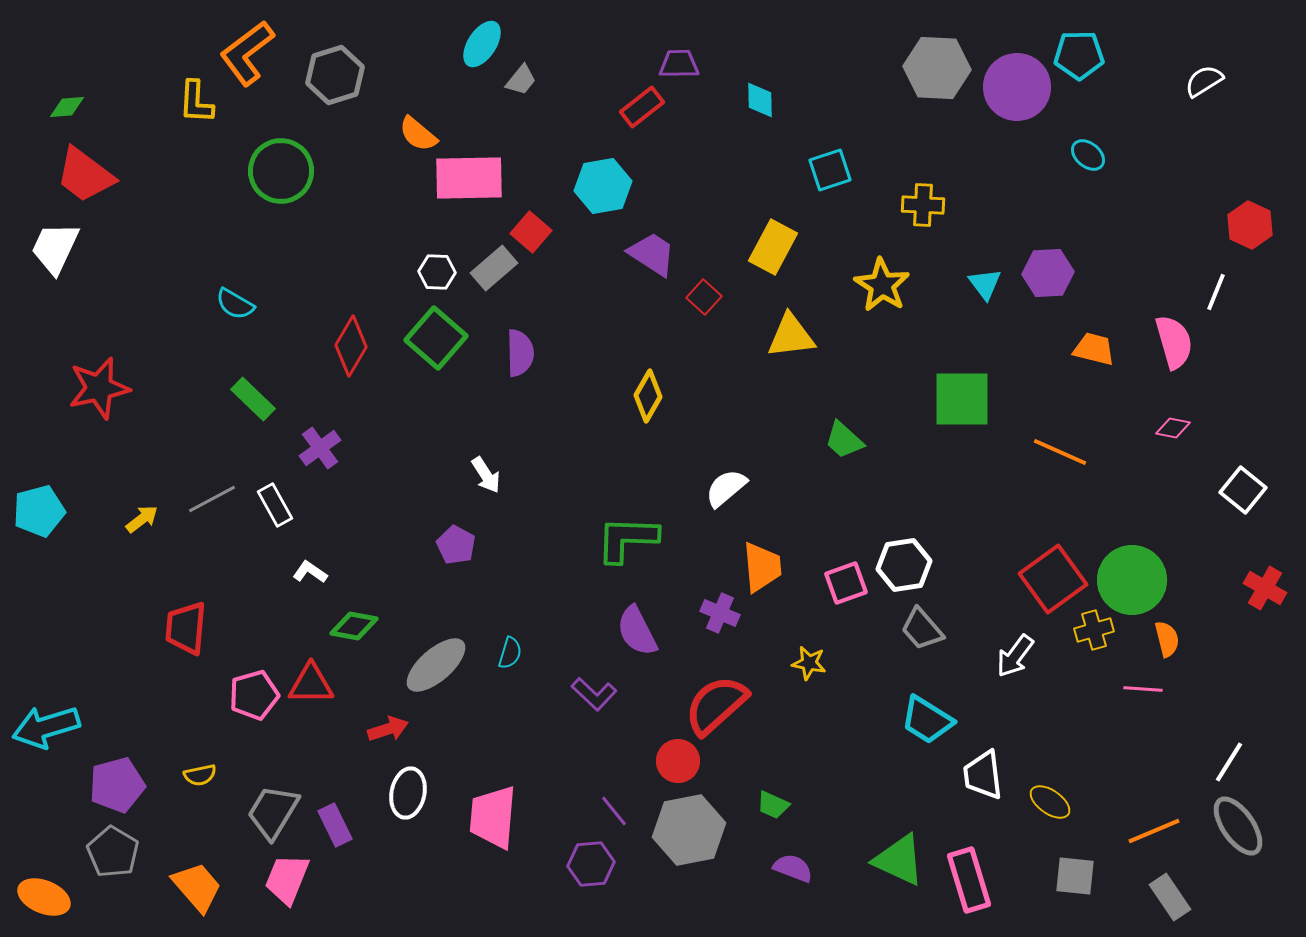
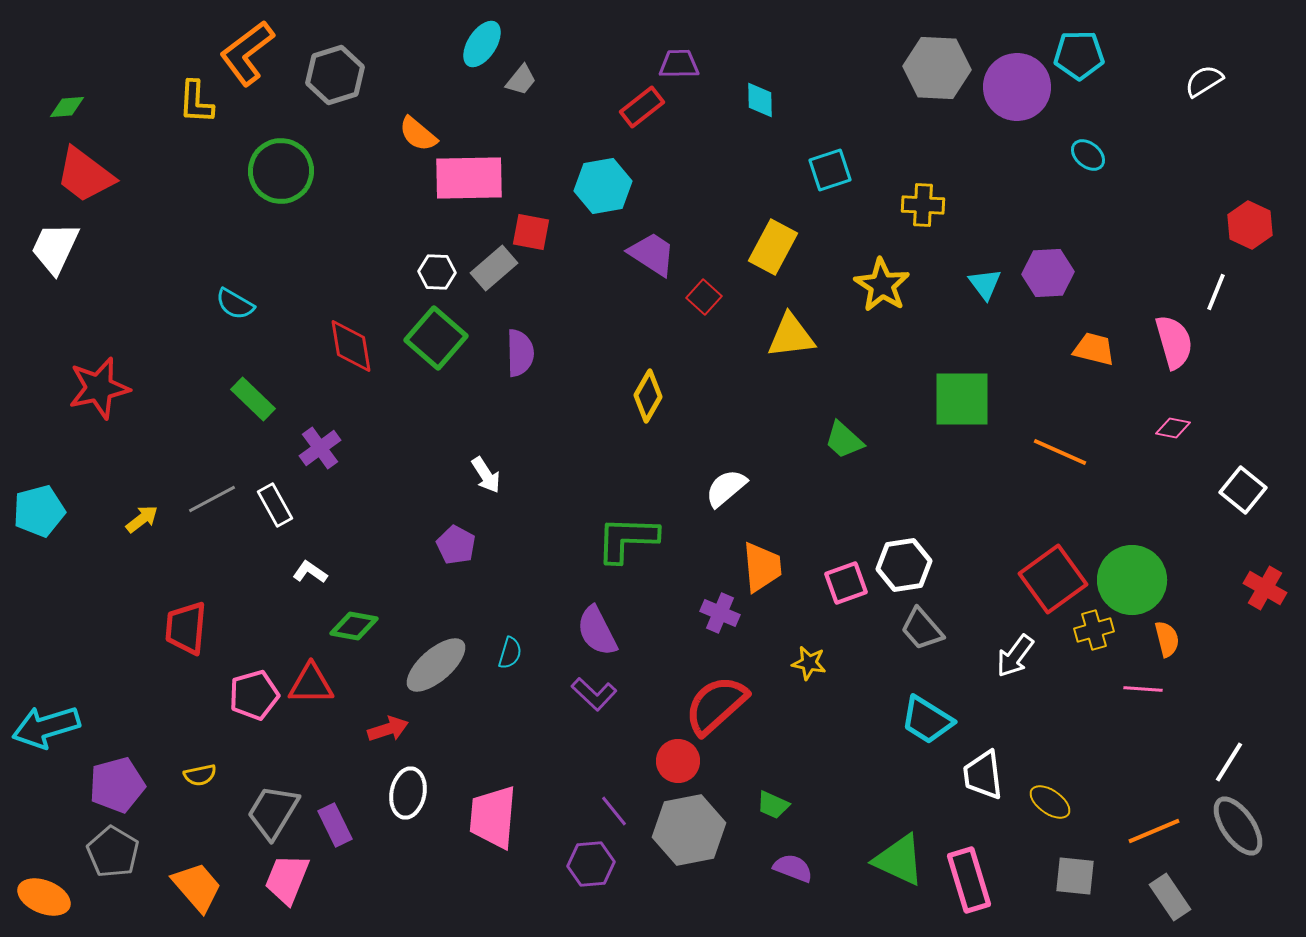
red square at (531, 232): rotated 30 degrees counterclockwise
red diamond at (351, 346): rotated 40 degrees counterclockwise
purple semicircle at (637, 631): moved 40 px left
